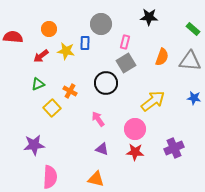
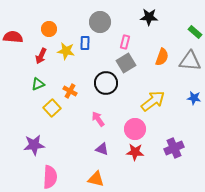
gray circle: moved 1 px left, 2 px up
green rectangle: moved 2 px right, 3 px down
red arrow: rotated 28 degrees counterclockwise
